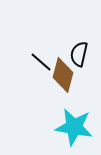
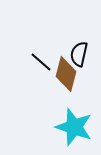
brown diamond: moved 3 px right, 1 px up
cyan star: rotated 9 degrees clockwise
